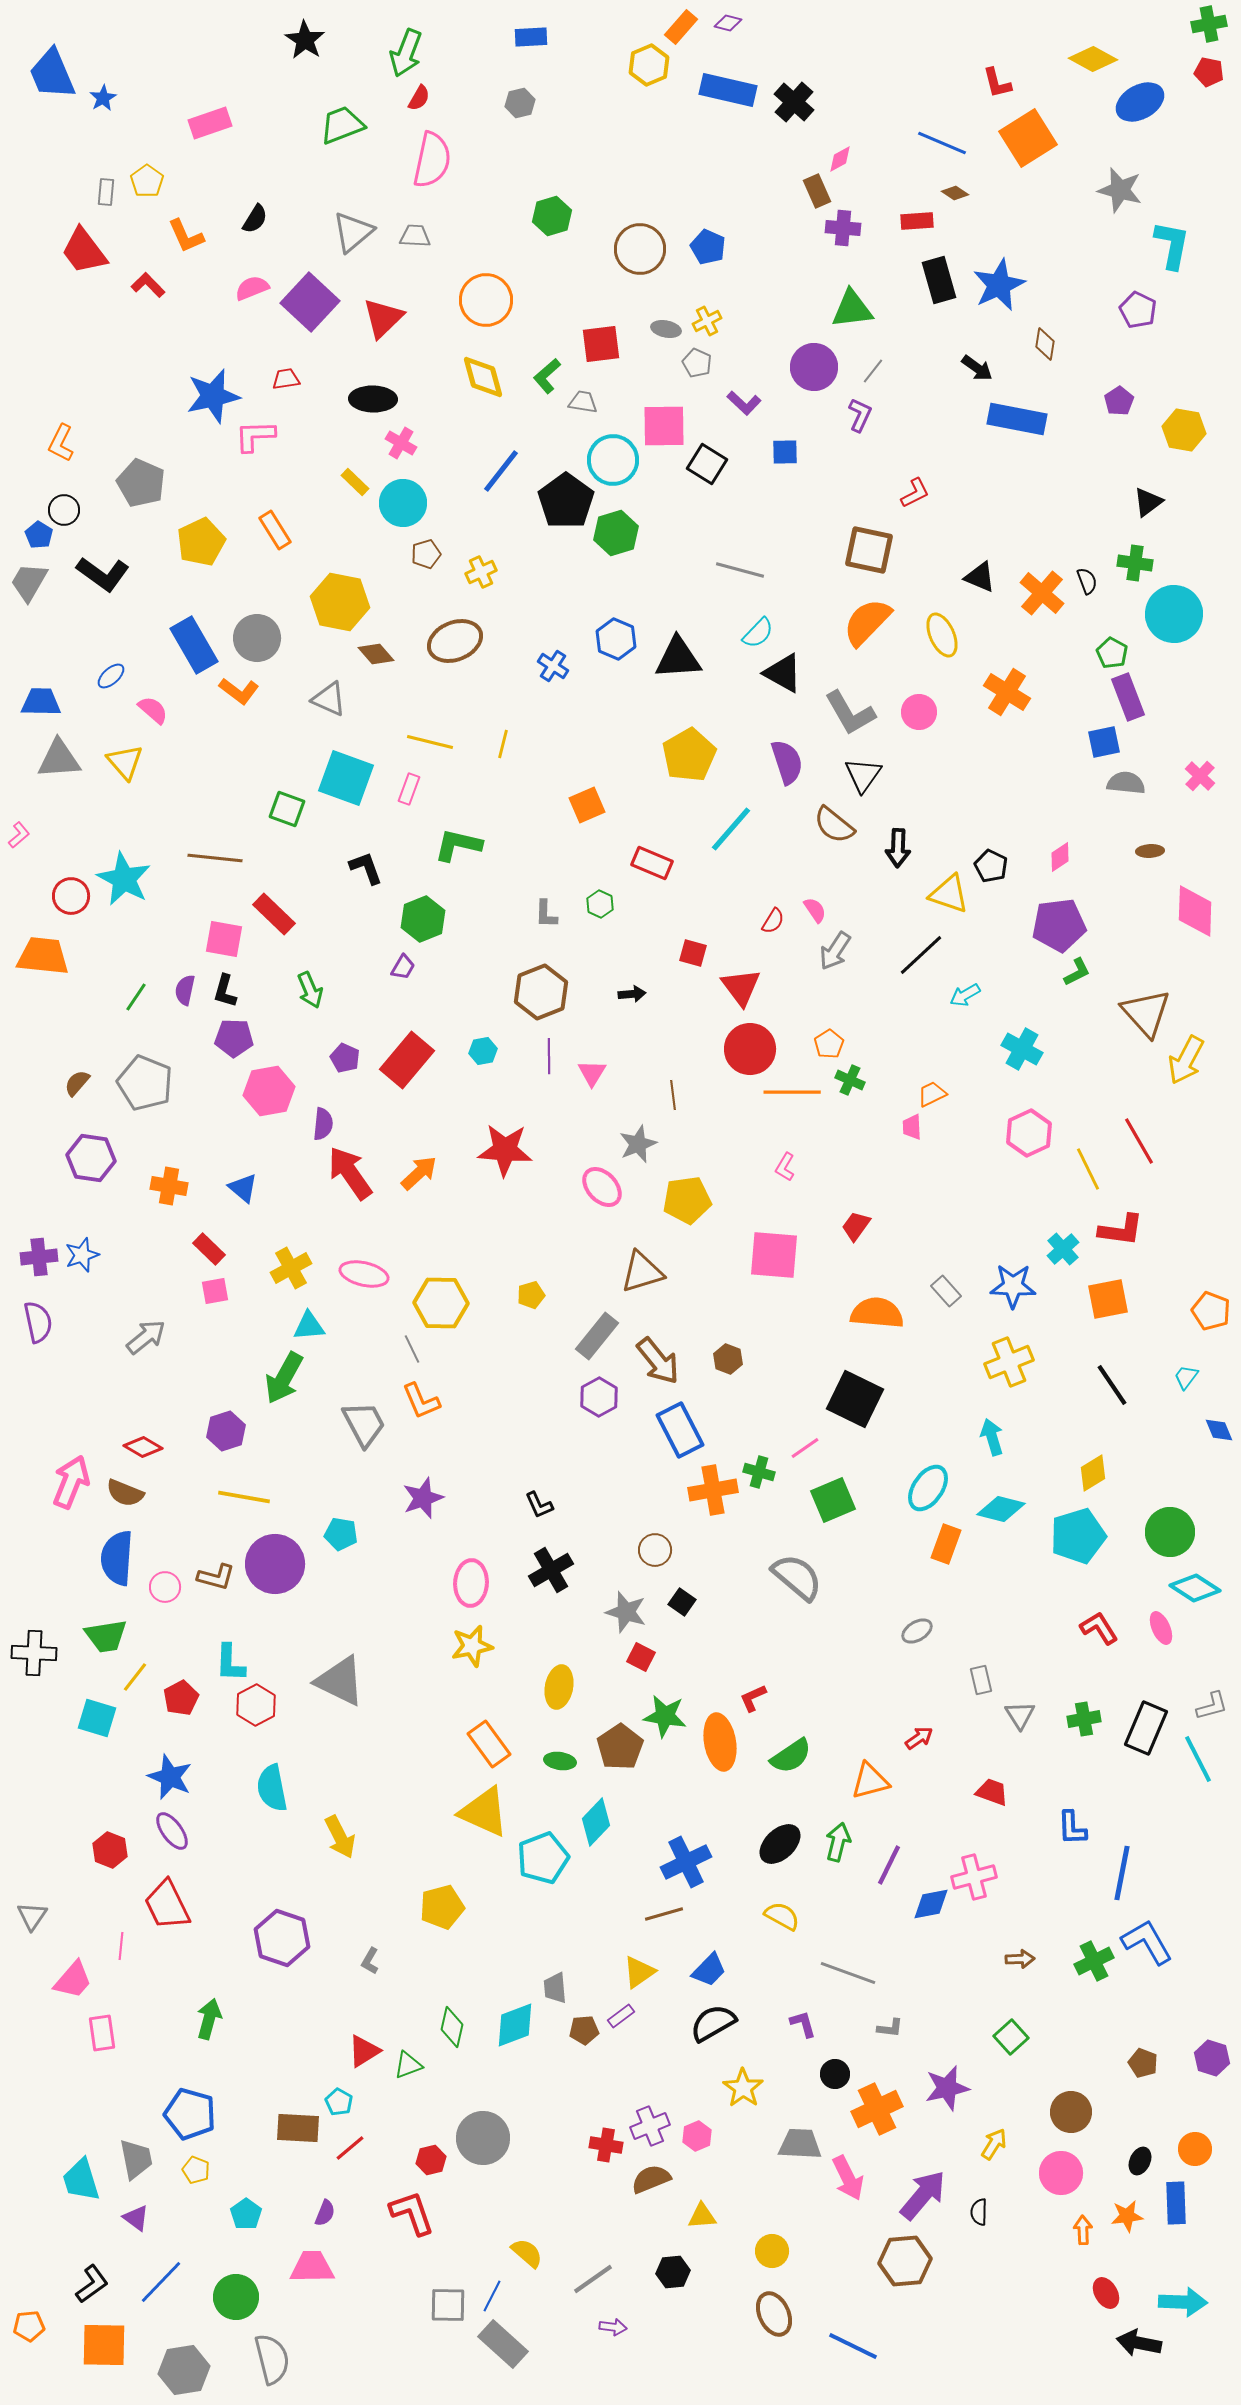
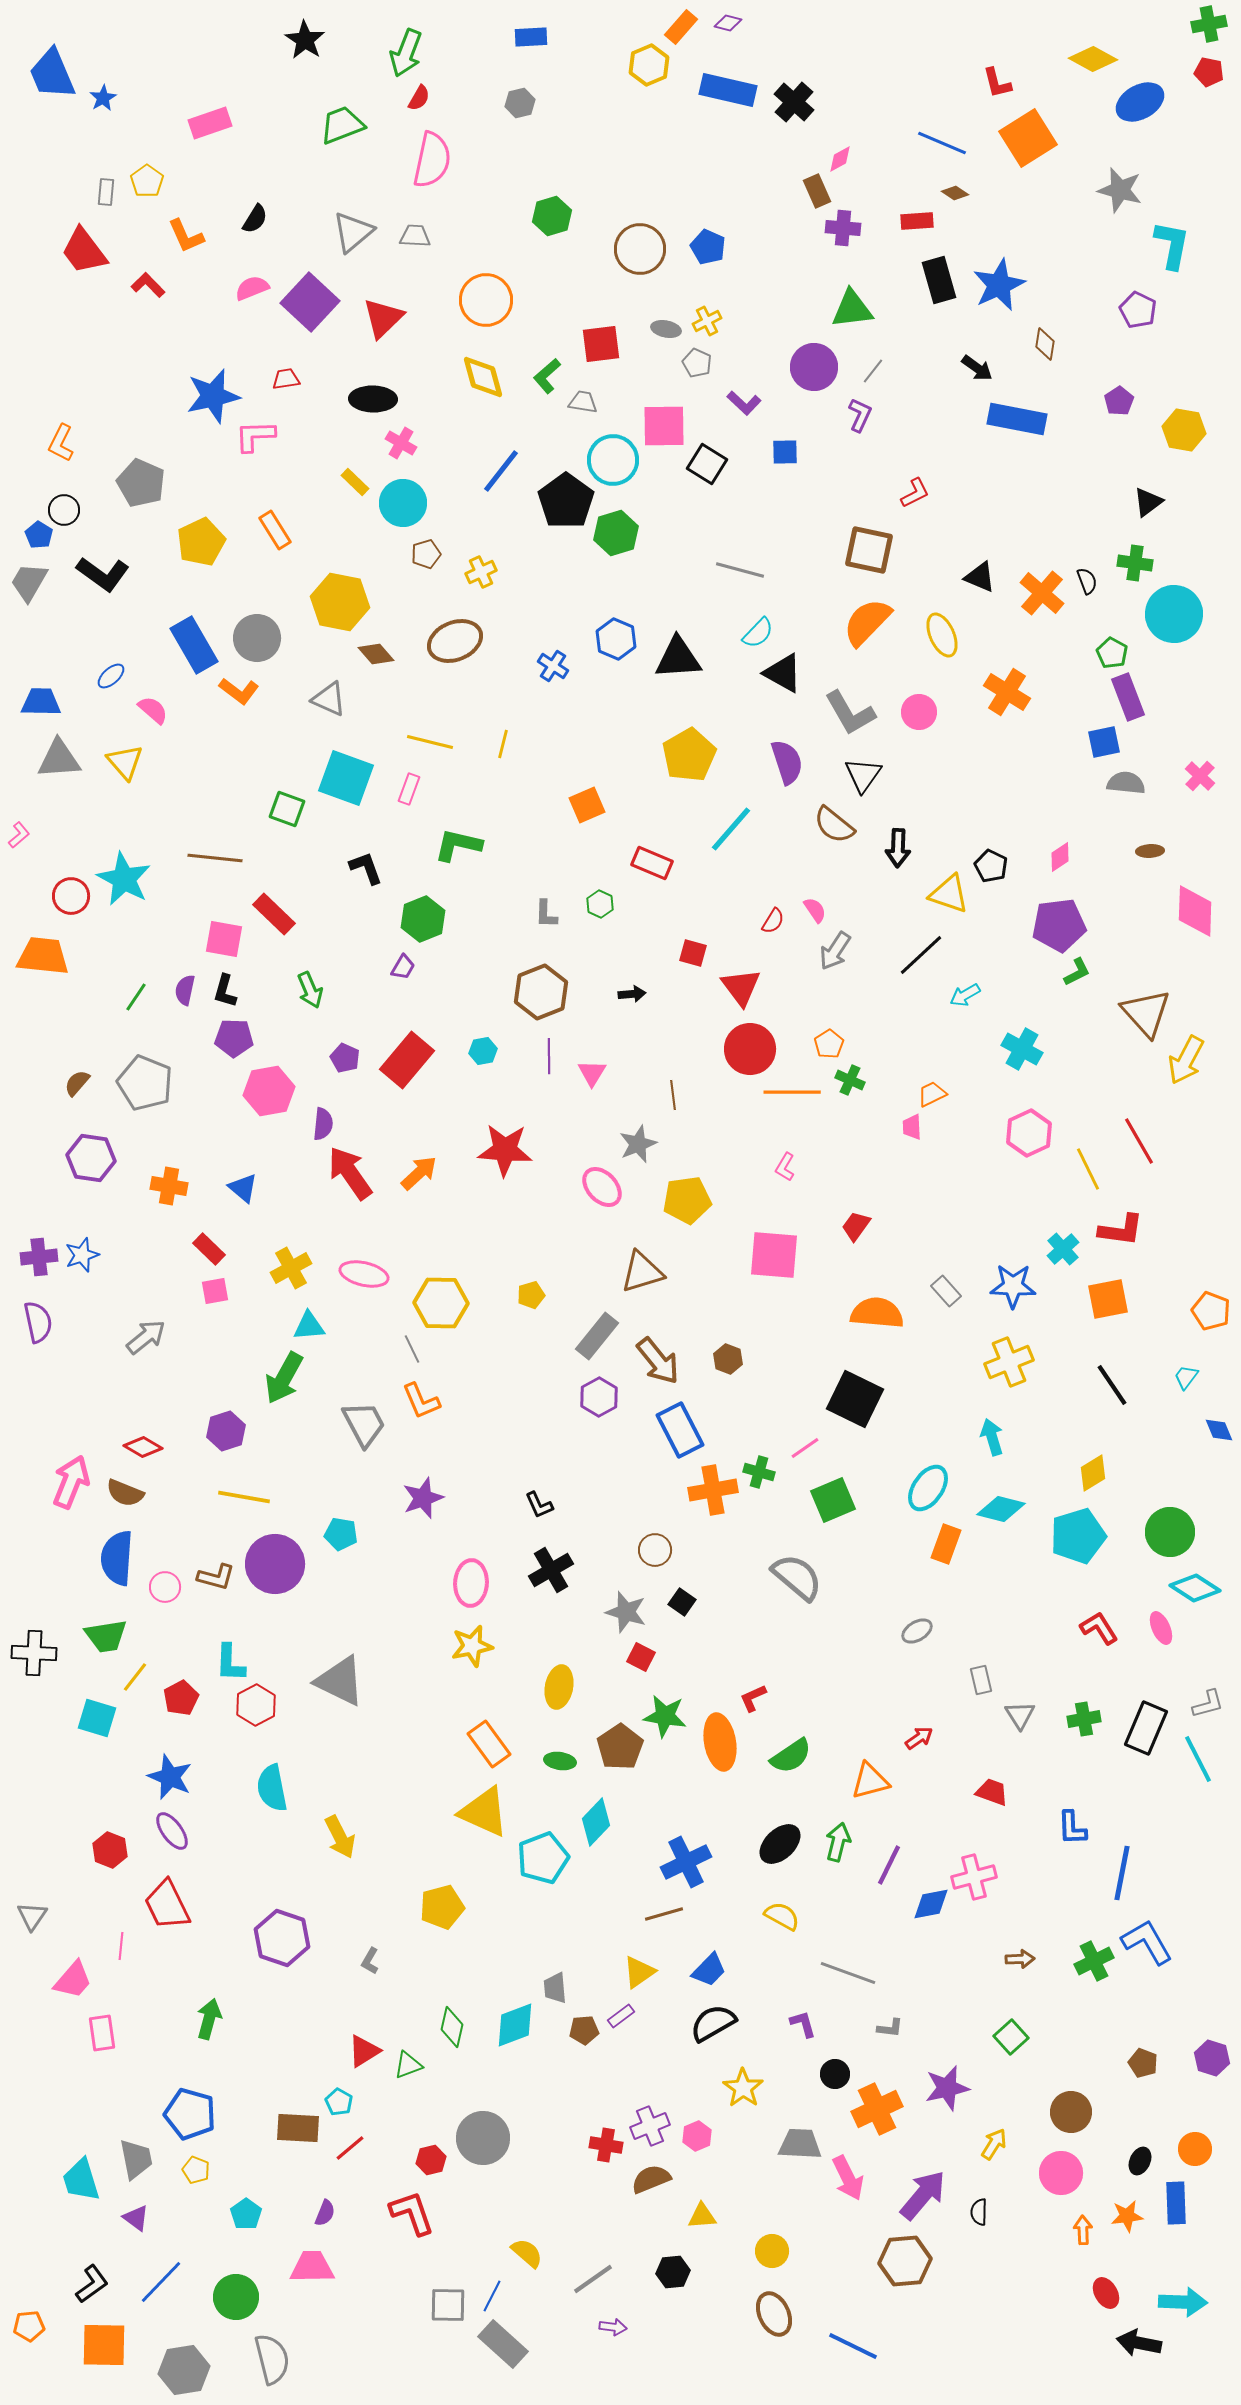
gray L-shape at (1212, 1706): moved 4 px left, 2 px up
